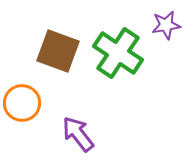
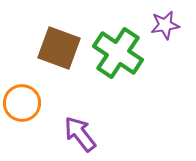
purple star: moved 1 px left
brown square: moved 1 px right, 3 px up
purple arrow: moved 2 px right
